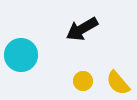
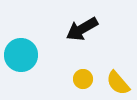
yellow circle: moved 2 px up
